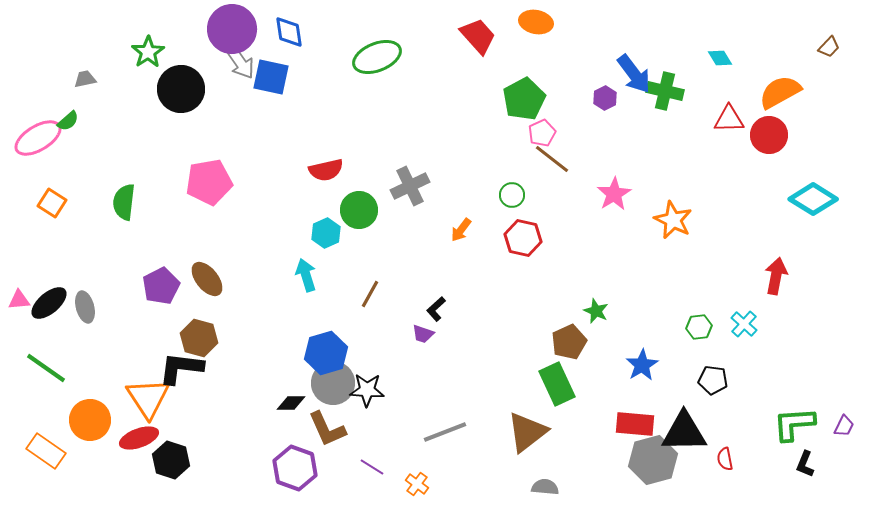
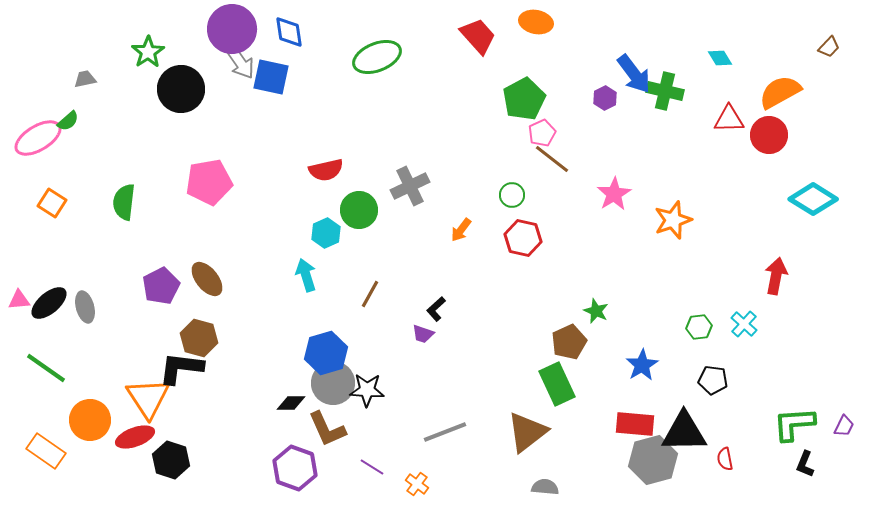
orange star at (673, 220): rotated 27 degrees clockwise
red ellipse at (139, 438): moved 4 px left, 1 px up
